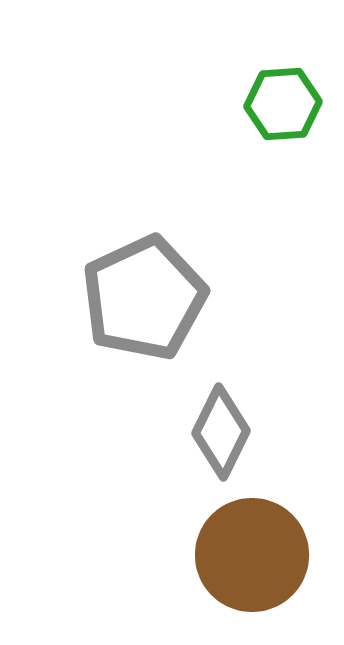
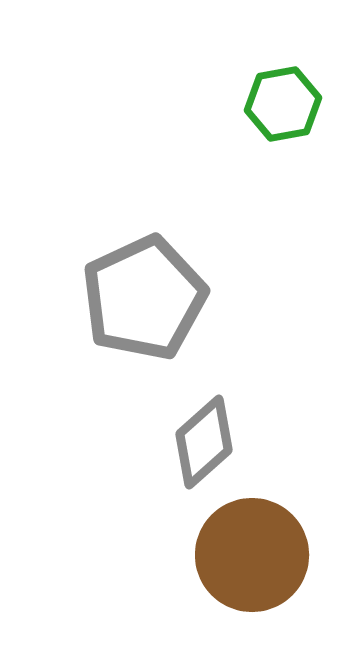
green hexagon: rotated 6 degrees counterclockwise
gray diamond: moved 17 px left, 10 px down; rotated 22 degrees clockwise
